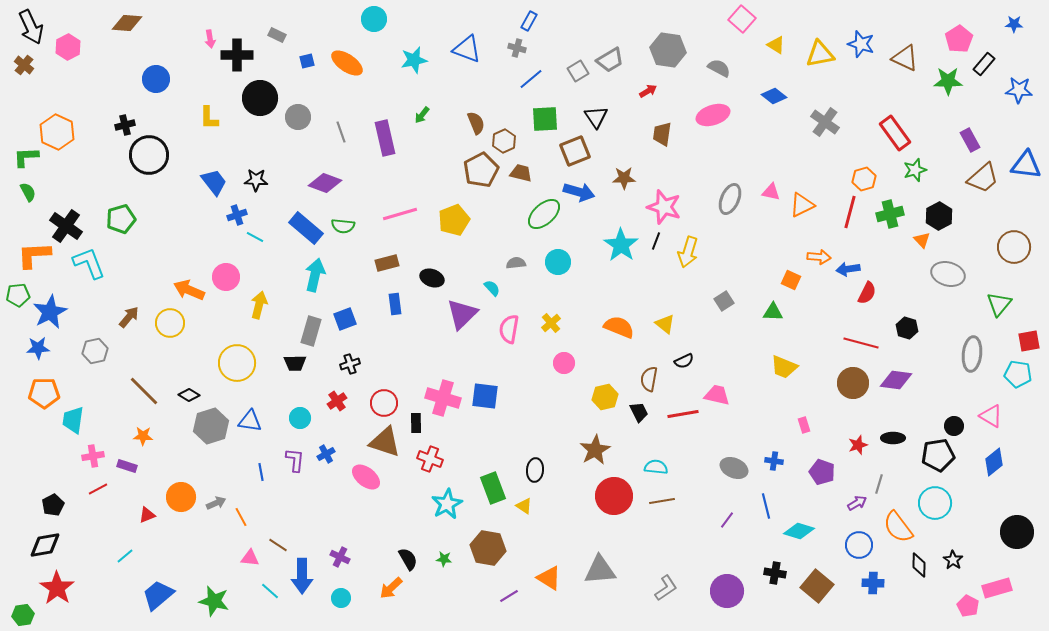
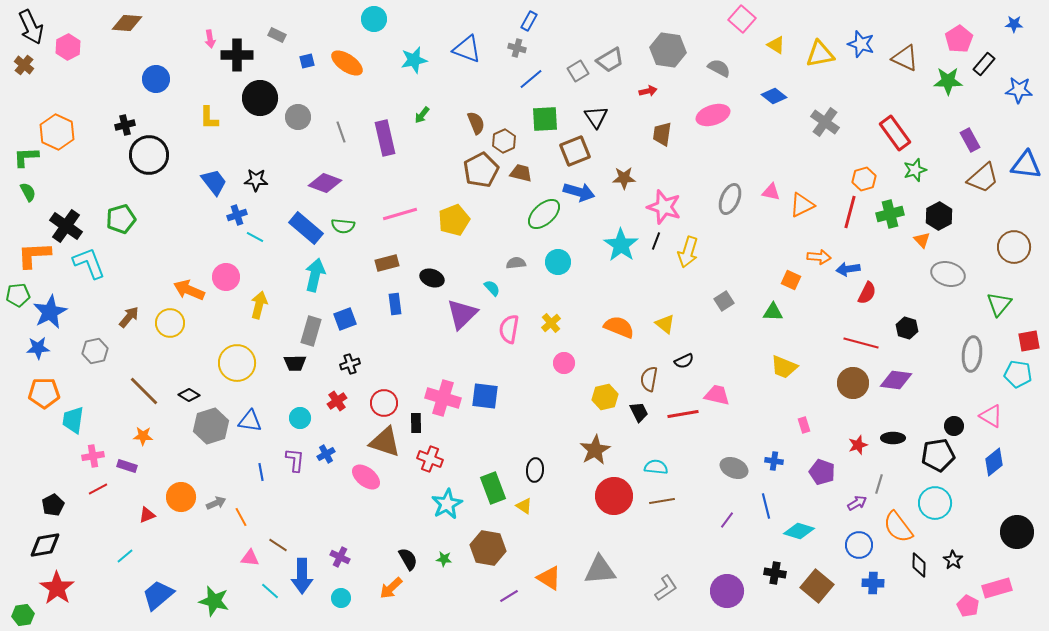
red arrow at (648, 91): rotated 18 degrees clockwise
